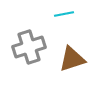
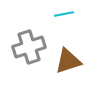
brown triangle: moved 4 px left, 2 px down
